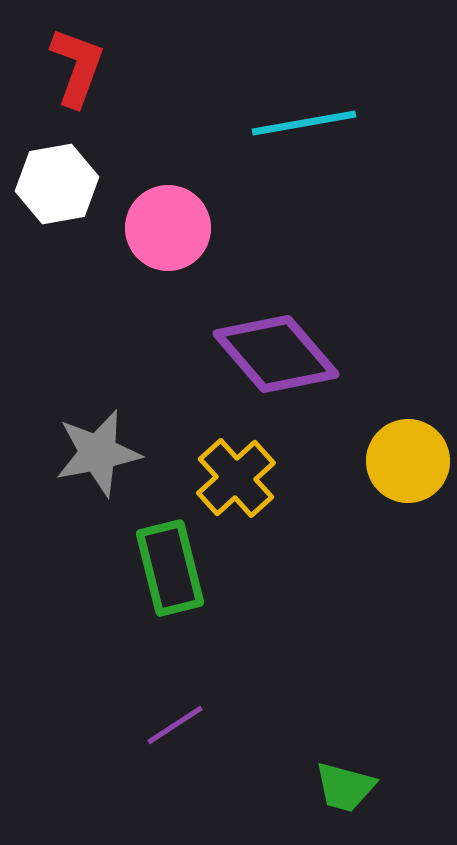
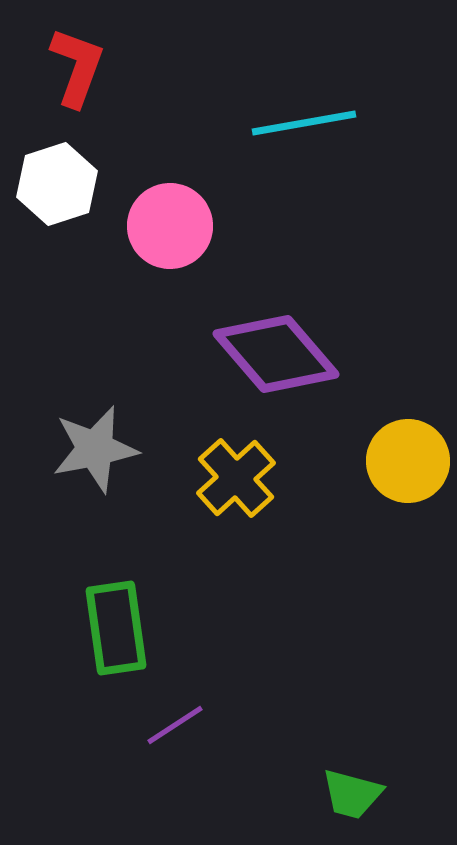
white hexagon: rotated 8 degrees counterclockwise
pink circle: moved 2 px right, 2 px up
gray star: moved 3 px left, 4 px up
green rectangle: moved 54 px left, 60 px down; rotated 6 degrees clockwise
green trapezoid: moved 7 px right, 7 px down
